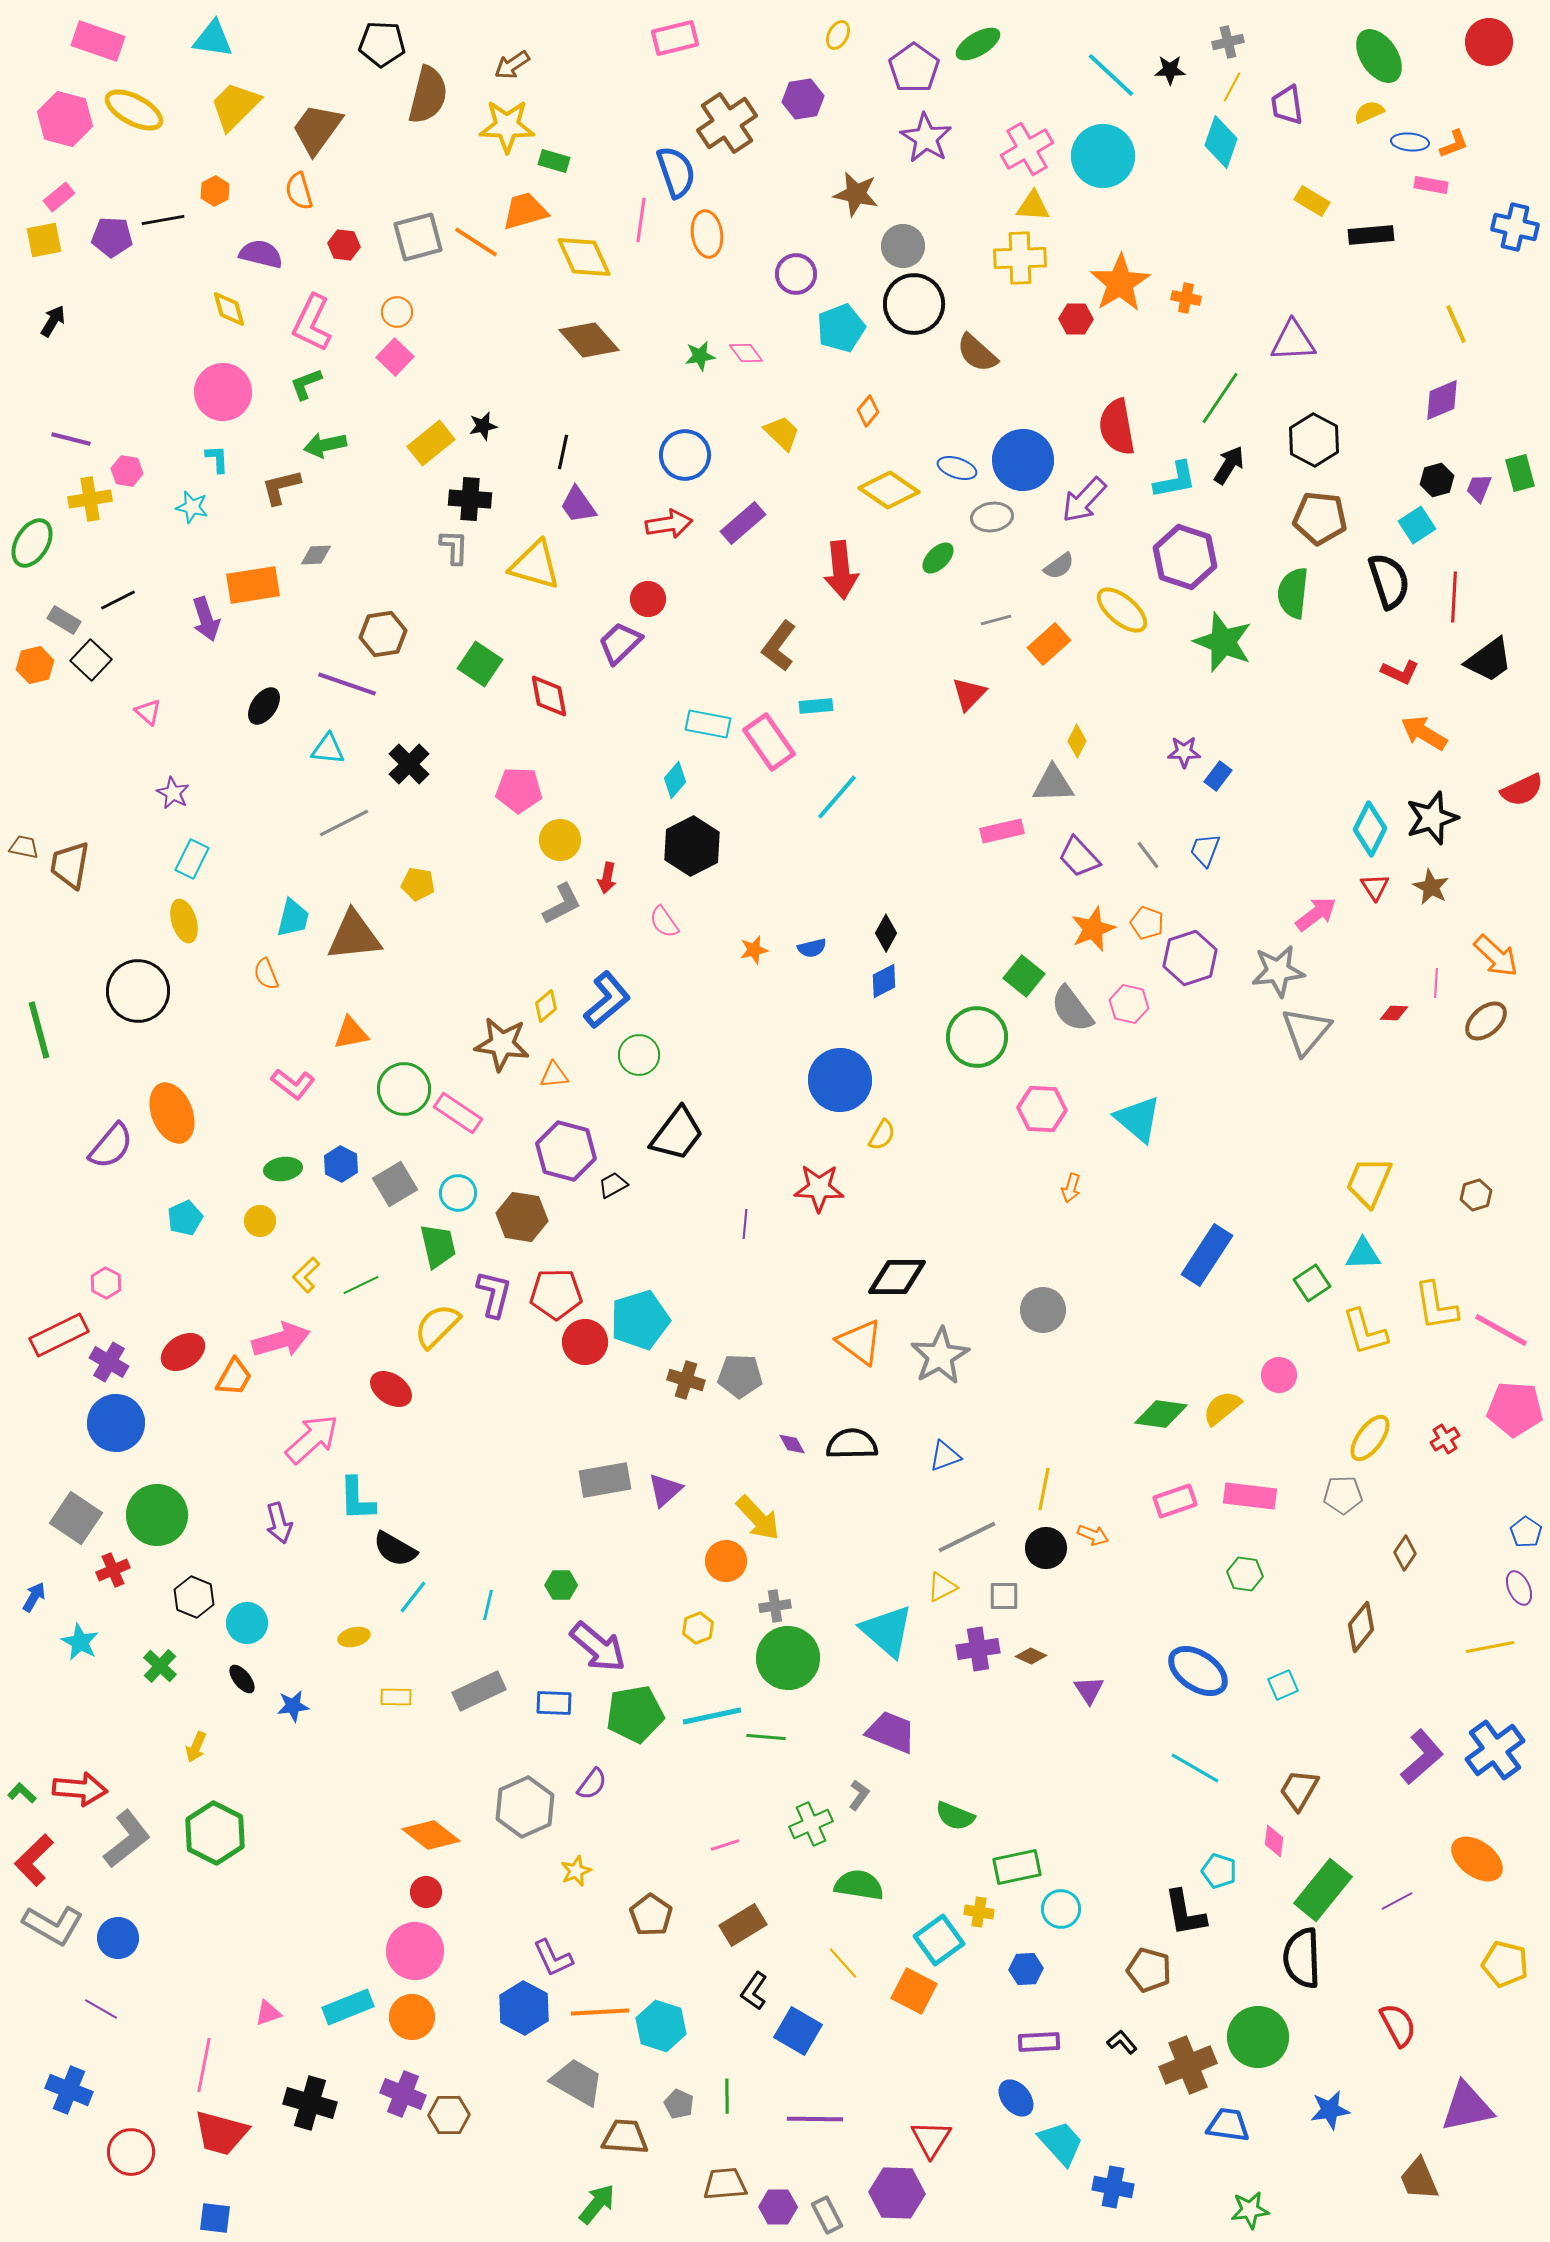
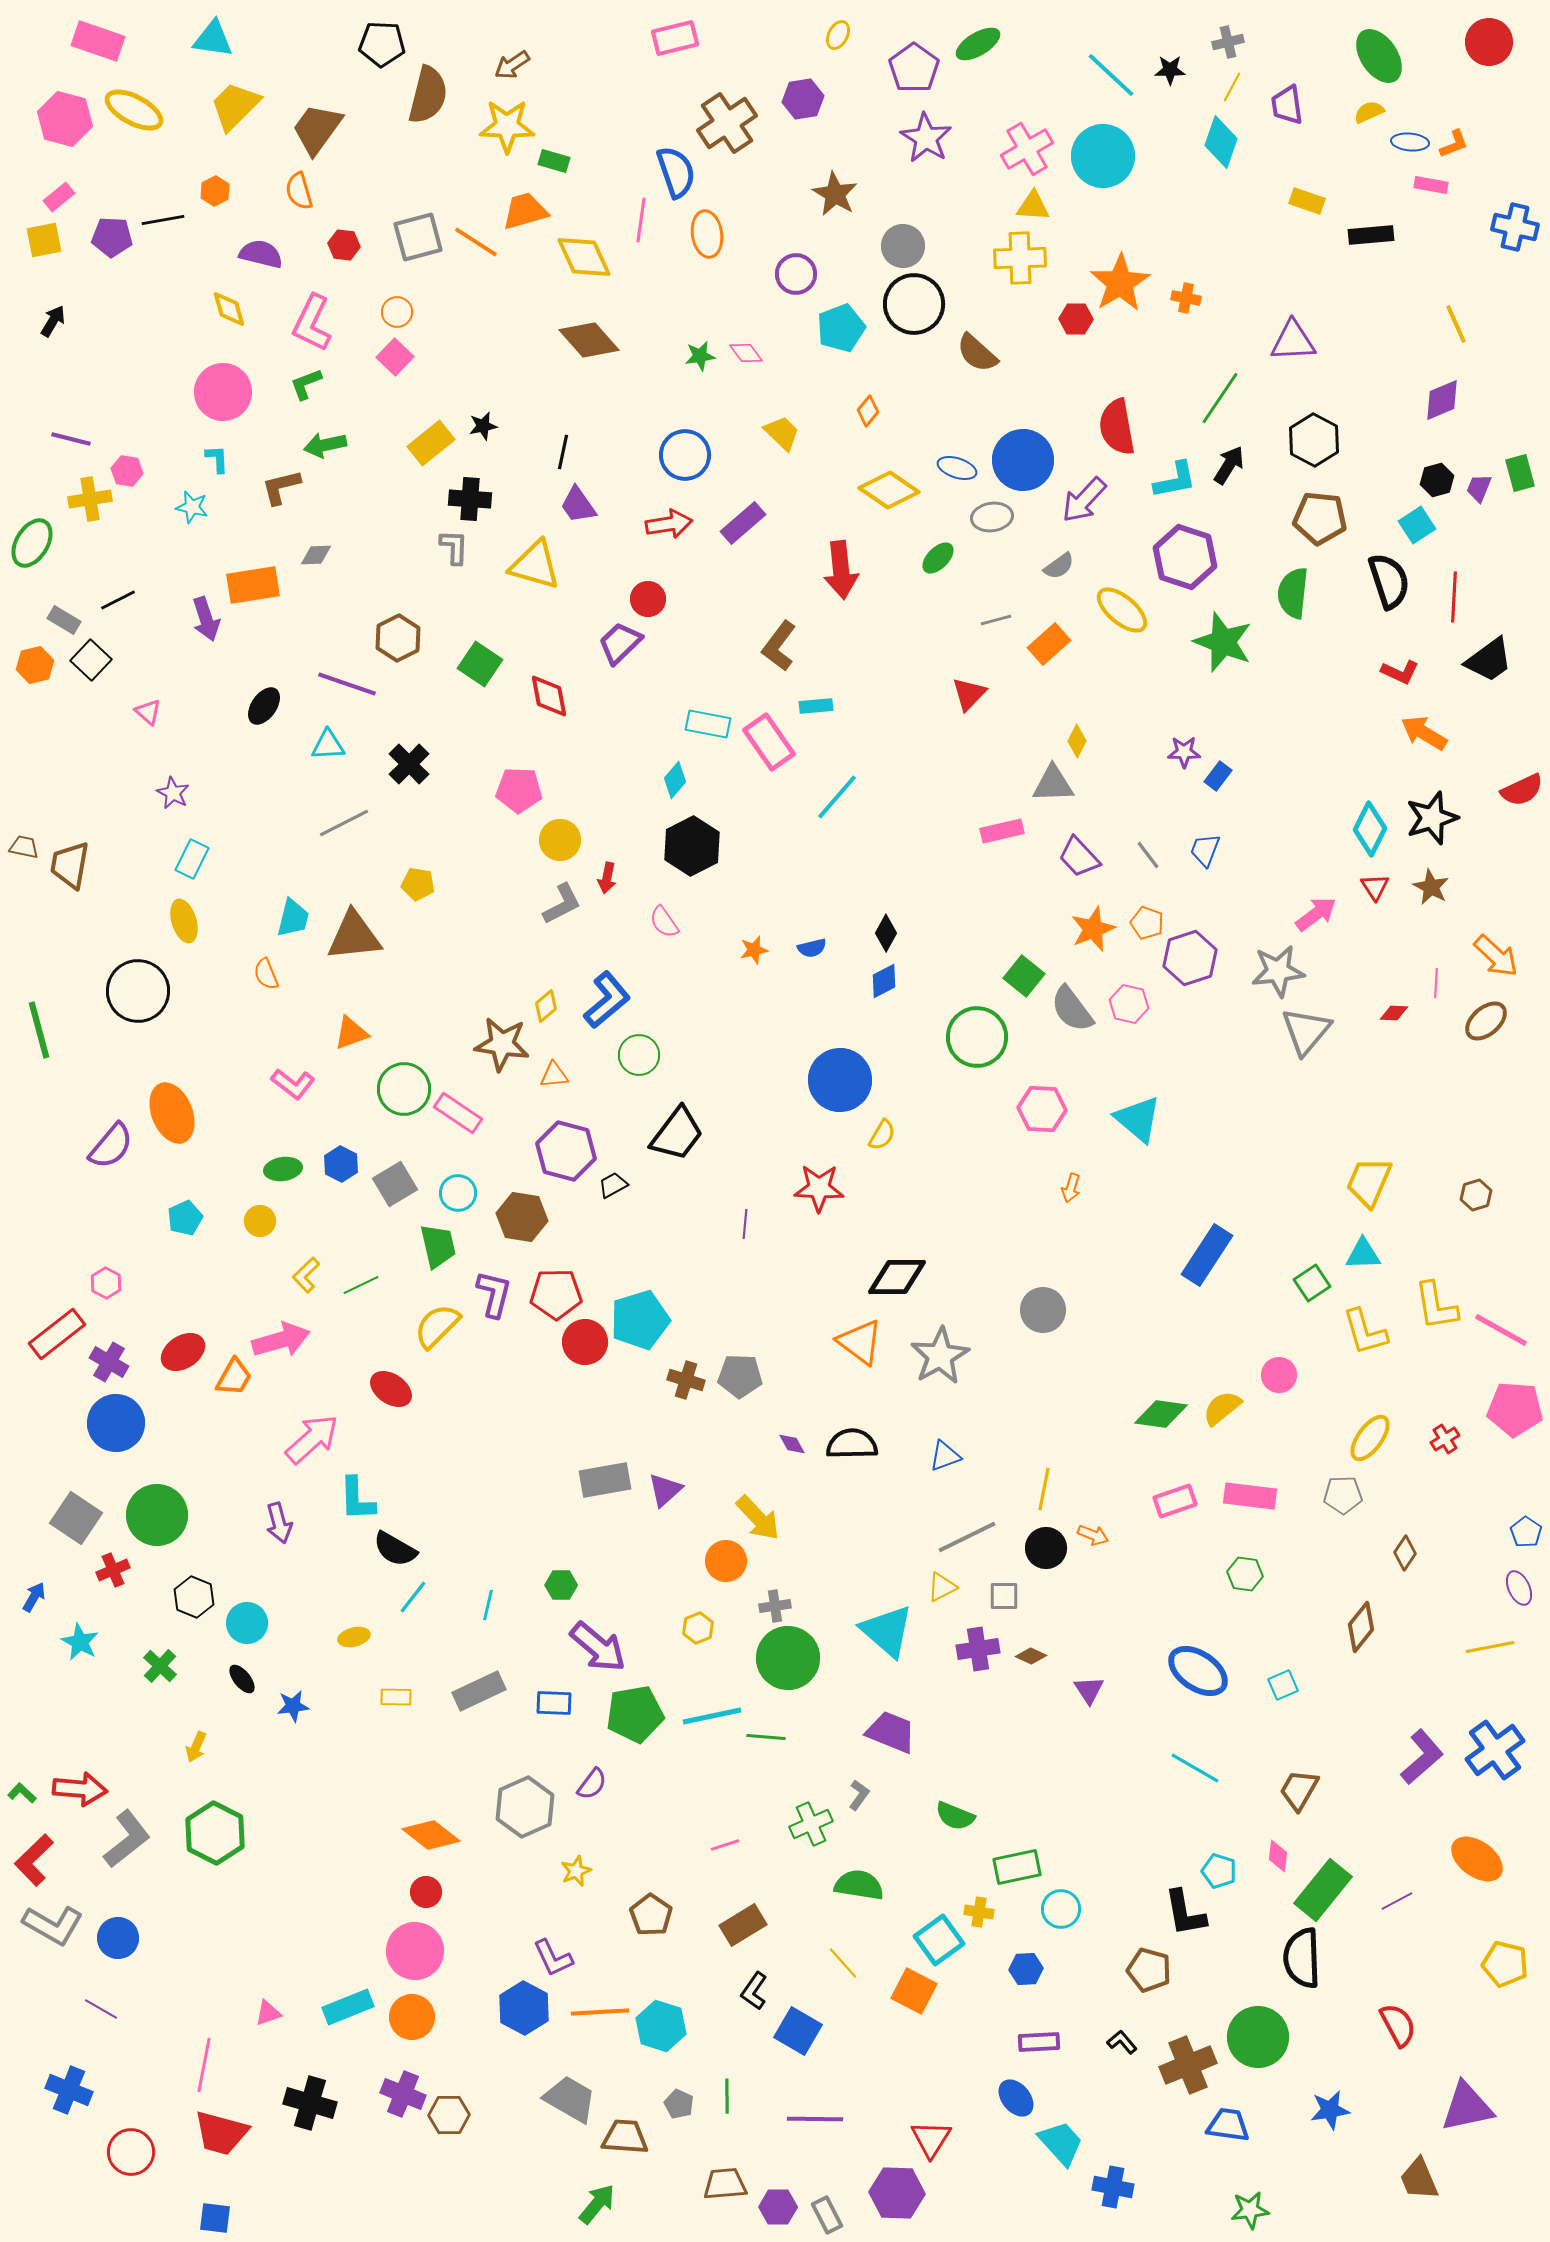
brown star at (856, 194): moved 21 px left; rotated 18 degrees clockwise
yellow rectangle at (1312, 201): moved 5 px left; rotated 12 degrees counterclockwise
brown hexagon at (383, 634): moved 15 px right, 4 px down; rotated 18 degrees counterclockwise
cyan triangle at (328, 749): moved 4 px up; rotated 9 degrees counterclockwise
orange triangle at (351, 1033): rotated 9 degrees counterclockwise
red rectangle at (59, 1335): moved 2 px left, 1 px up; rotated 12 degrees counterclockwise
pink diamond at (1274, 1841): moved 4 px right, 15 px down
gray trapezoid at (577, 2082): moved 7 px left, 17 px down
